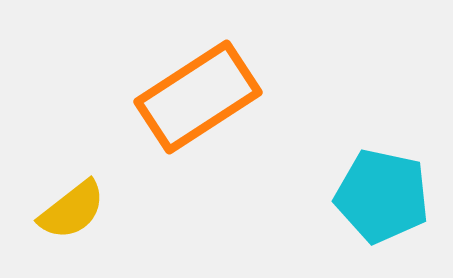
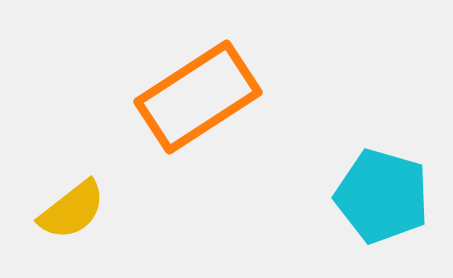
cyan pentagon: rotated 4 degrees clockwise
